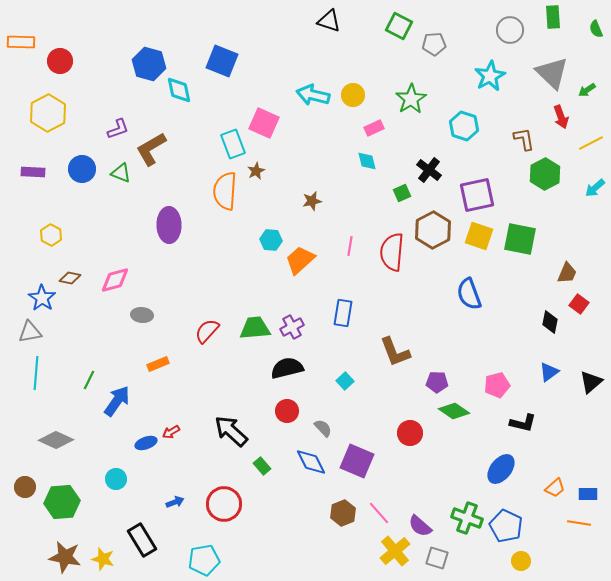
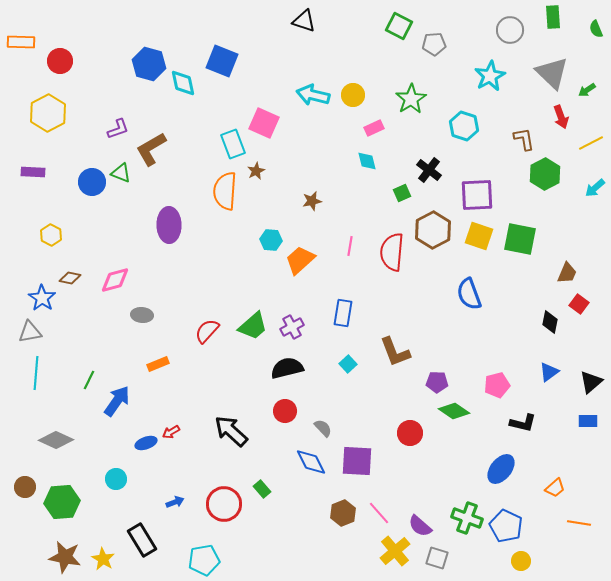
black triangle at (329, 21): moved 25 px left
cyan diamond at (179, 90): moved 4 px right, 7 px up
blue circle at (82, 169): moved 10 px right, 13 px down
purple square at (477, 195): rotated 9 degrees clockwise
green trapezoid at (255, 328): moved 2 px left, 2 px up; rotated 144 degrees clockwise
cyan square at (345, 381): moved 3 px right, 17 px up
red circle at (287, 411): moved 2 px left
purple square at (357, 461): rotated 20 degrees counterclockwise
green rectangle at (262, 466): moved 23 px down
blue rectangle at (588, 494): moved 73 px up
yellow star at (103, 559): rotated 15 degrees clockwise
